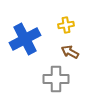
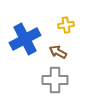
brown arrow: moved 12 px left
gray cross: moved 1 px left, 1 px down
